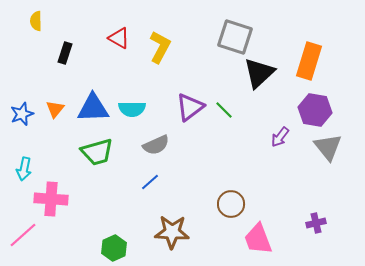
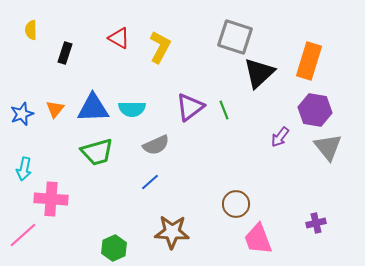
yellow semicircle: moved 5 px left, 9 px down
green line: rotated 24 degrees clockwise
brown circle: moved 5 px right
